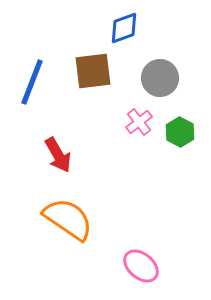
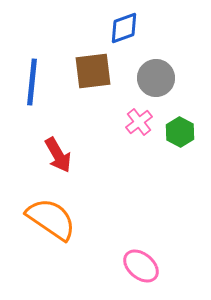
gray circle: moved 4 px left
blue line: rotated 15 degrees counterclockwise
orange semicircle: moved 17 px left
